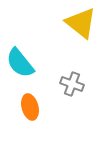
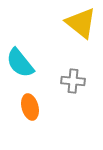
gray cross: moved 1 px right, 3 px up; rotated 15 degrees counterclockwise
